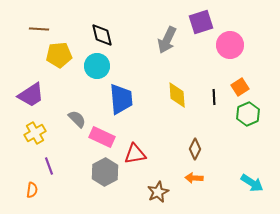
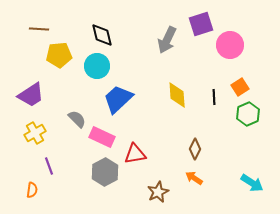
purple square: moved 2 px down
blue trapezoid: moved 3 px left; rotated 128 degrees counterclockwise
orange arrow: rotated 30 degrees clockwise
